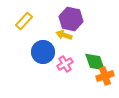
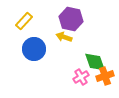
yellow arrow: moved 2 px down
blue circle: moved 9 px left, 3 px up
pink cross: moved 16 px right, 13 px down
